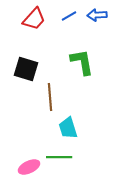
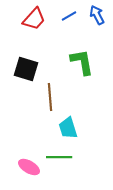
blue arrow: rotated 66 degrees clockwise
pink ellipse: rotated 55 degrees clockwise
